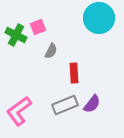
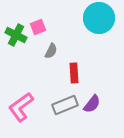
pink L-shape: moved 2 px right, 4 px up
